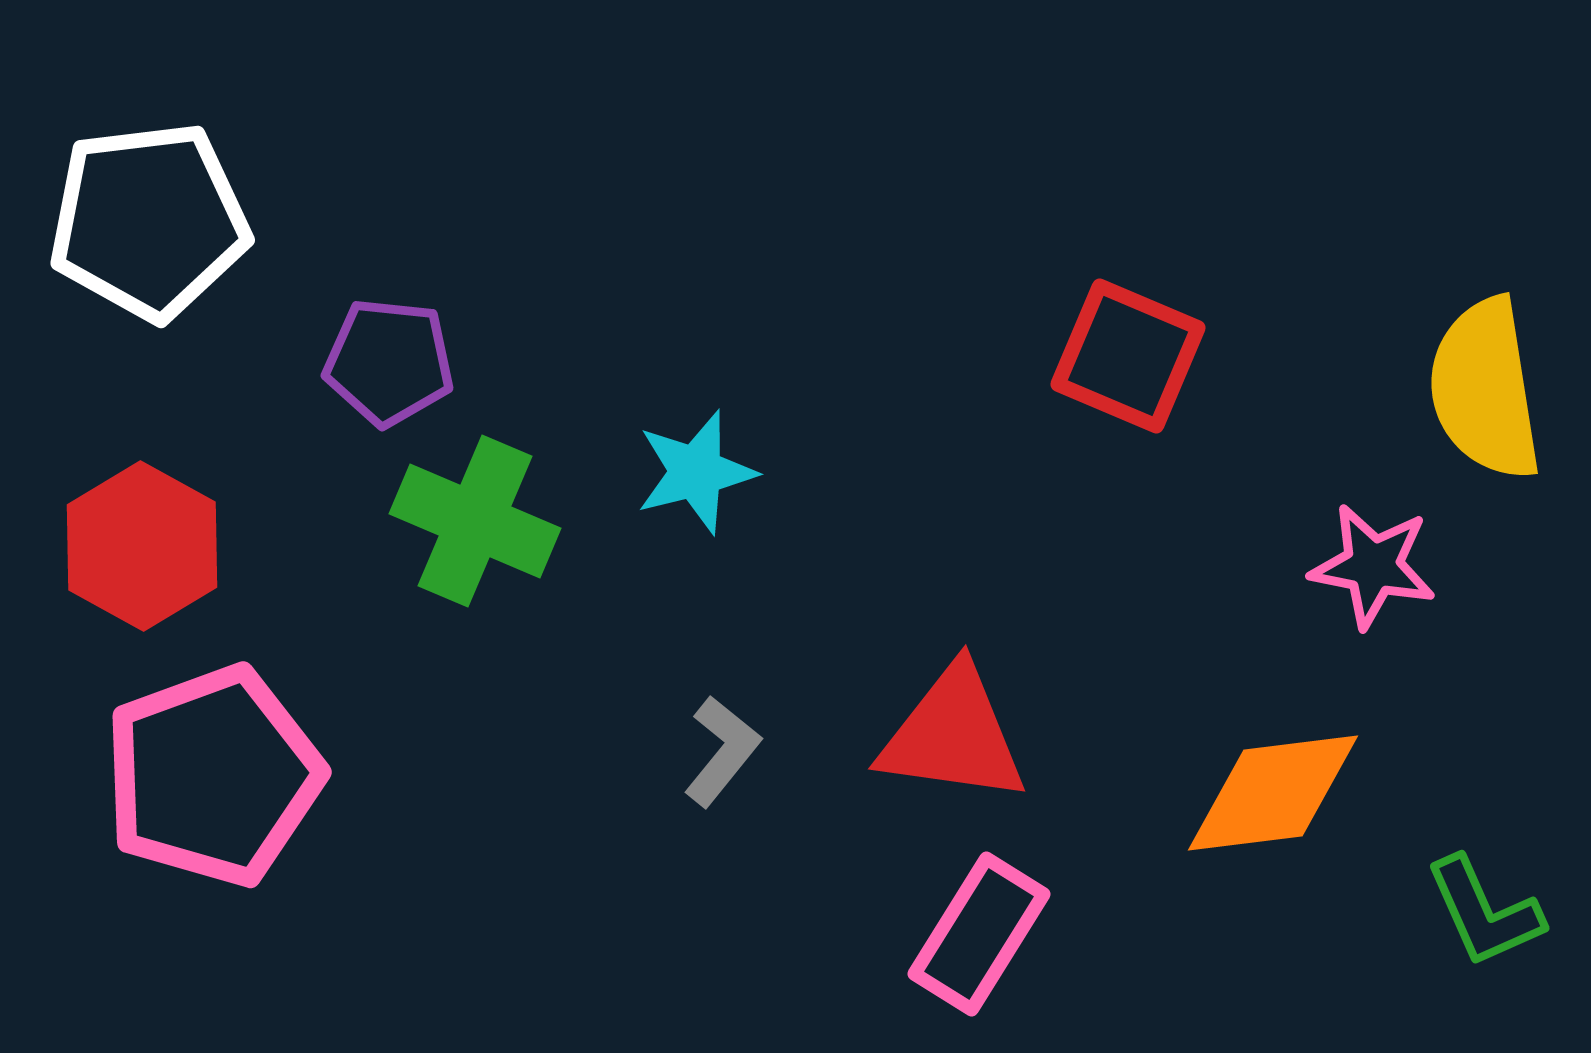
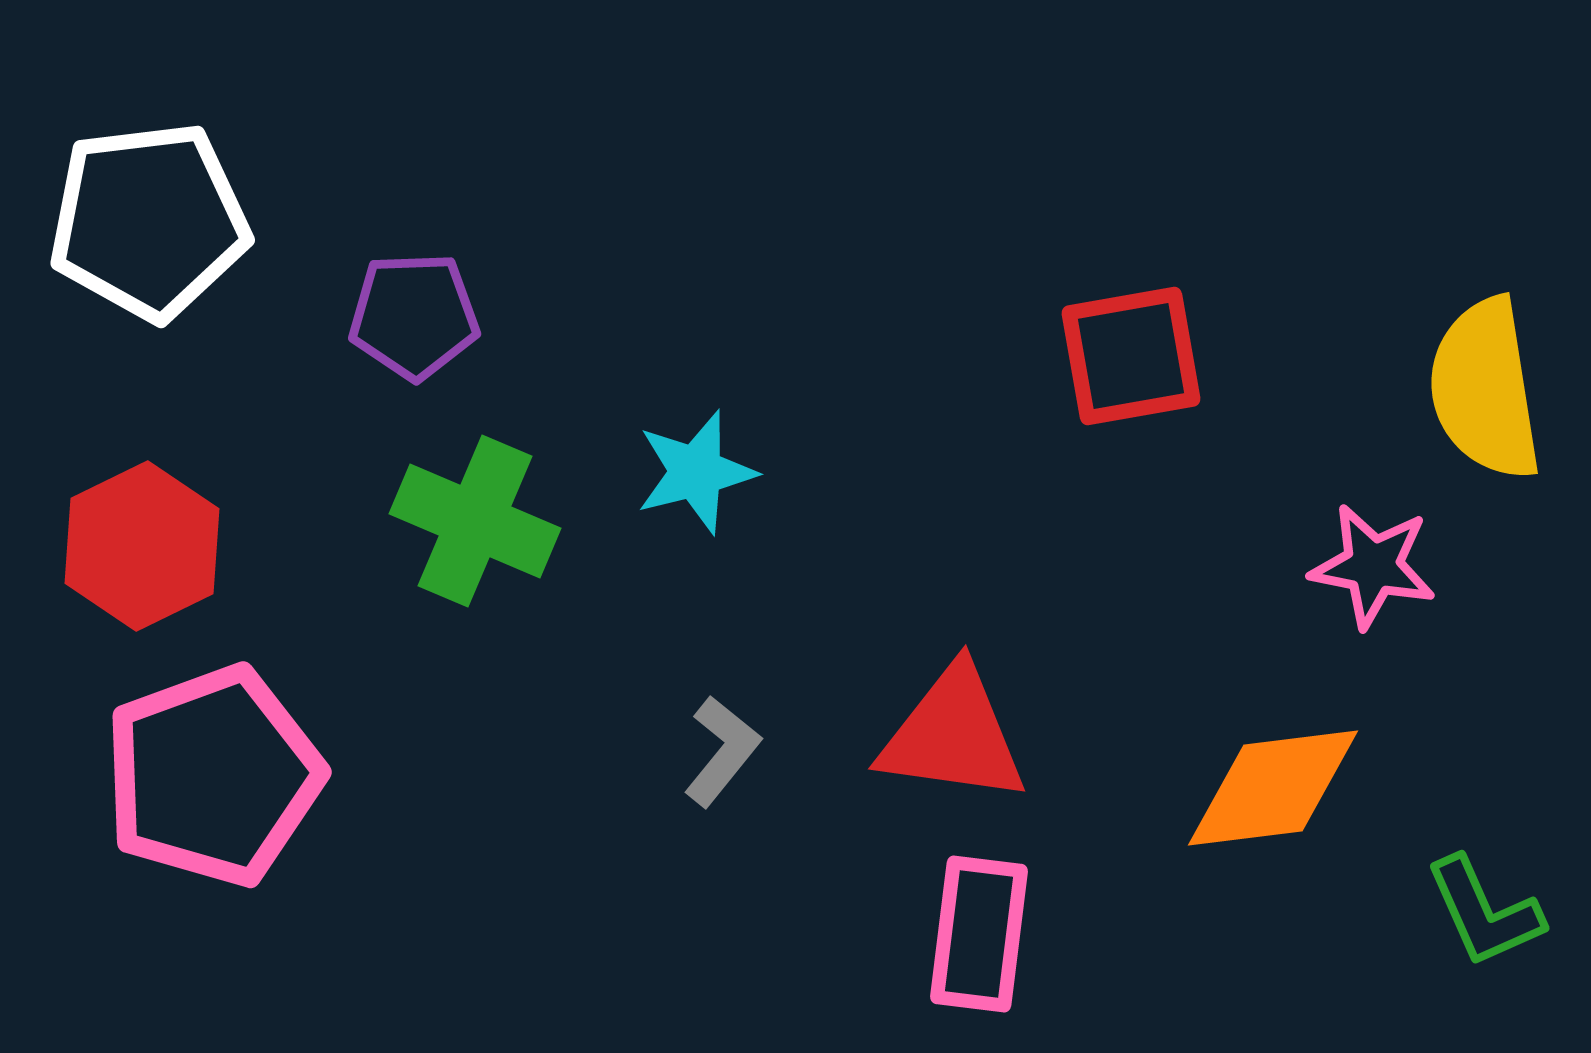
red square: moved 3 px right; rotated 33 degrees counterclockwise
purple pentagon: moved 25 px right, 46 px up; rotated 8 degrees counterclockwise
red hexagon: rotated 5 degrees clockwise
orange diamond: moved 5 px up
pink rectangle: rotated 25 degrees counterclockwise
